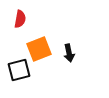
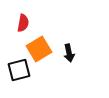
red semicircle: moved 3 px right, 4 px down
orange square: rotated 10 degrees counterclockwise
